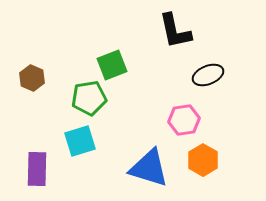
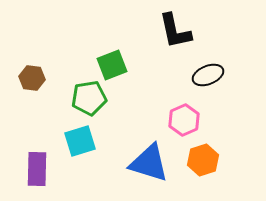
brown hexagon: rotated 15 degrees counterclockwise
pink hexagon: rotated 16 degrees counterclockwise
orange hexagon: rotated 12 degrees clockwise
blue triangle: moved 5 px up
